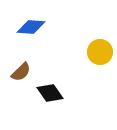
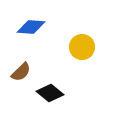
yellow circle: moved 18 px left, 5 px up
black diamond: rotated 16 degrees counterclockwise
